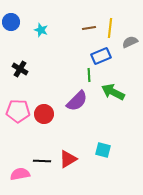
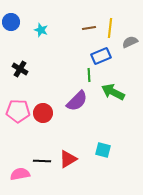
red circle: moved 1 px left, 1 px up
